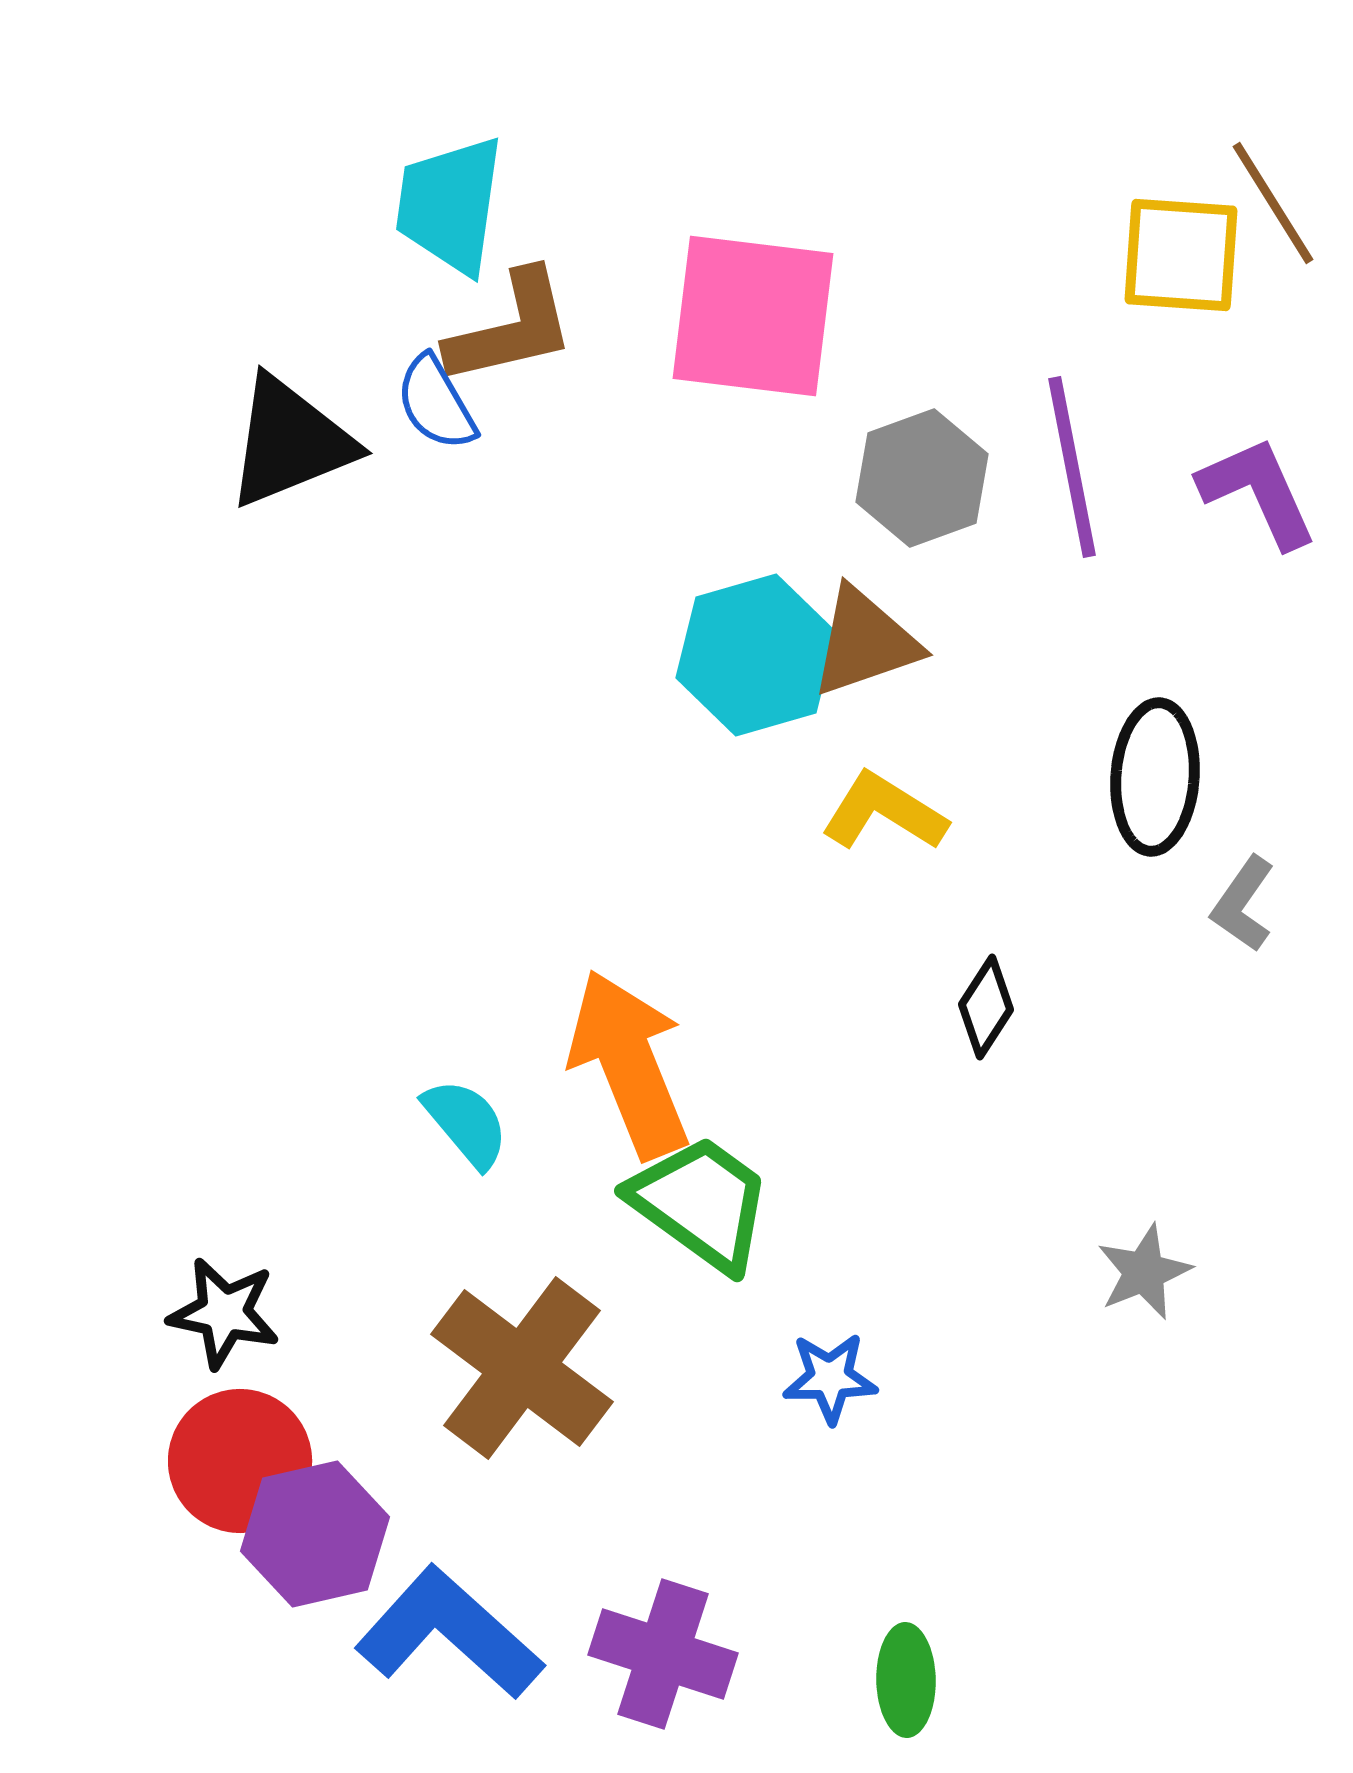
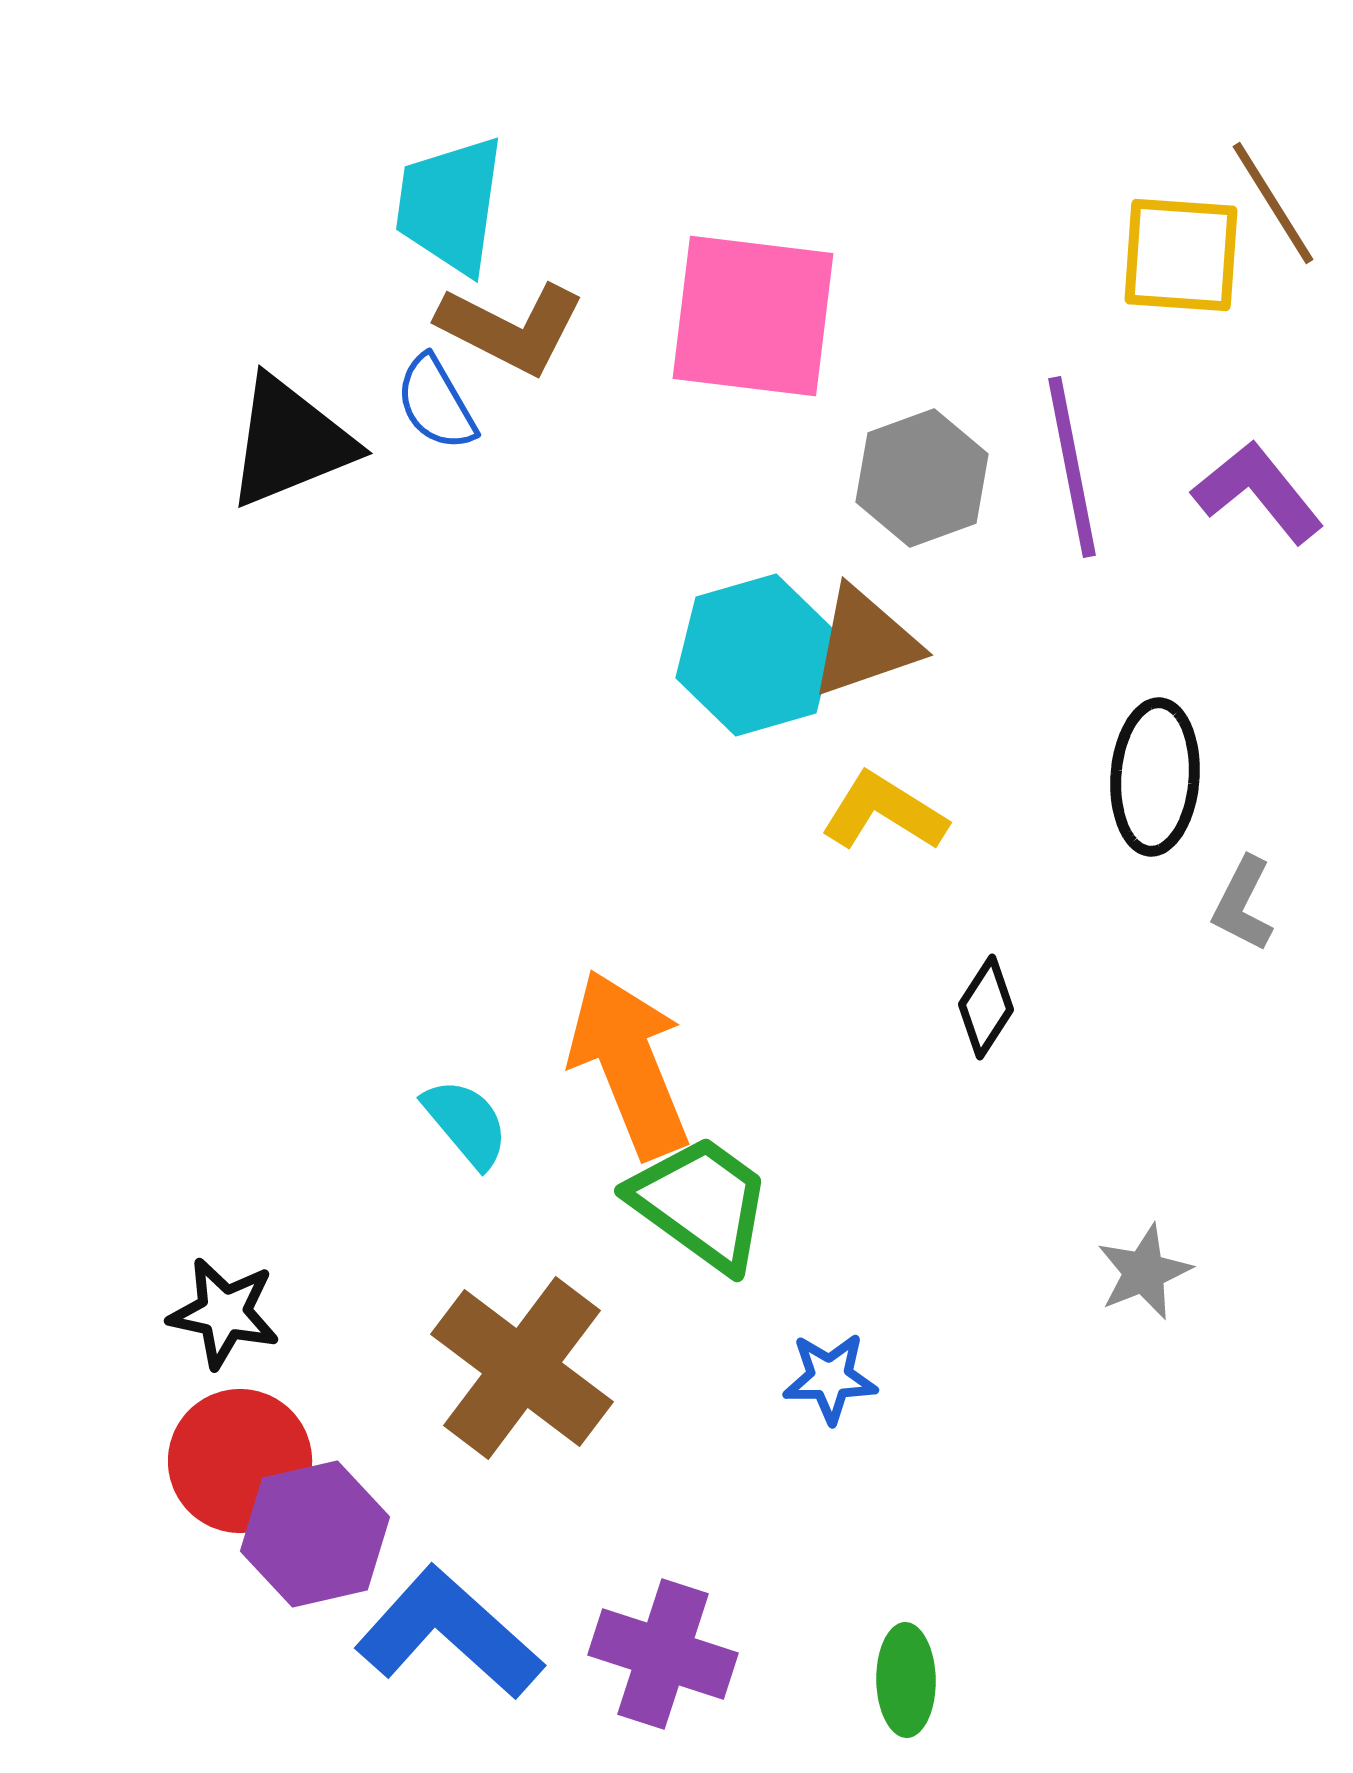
brown L-shape: rotated 40 degrees clockwise
purple L-shape: rotated 15 degrees counterclockwise
gray L-shape: rotated 8 degrees counterclockwise
